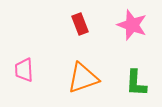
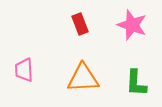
orange triangle: rotated 16 degrees clockwise
